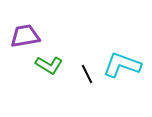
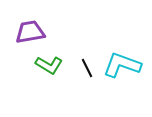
purple trapezoid: moved 5 px right, 4 px up
black line: moved 6 px up
